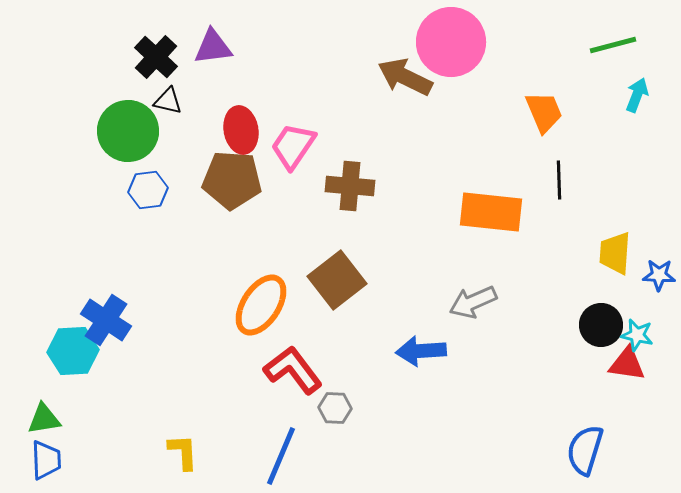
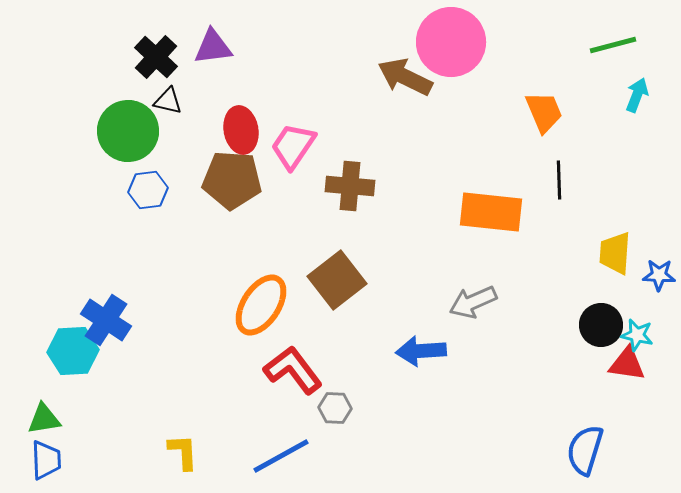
blue line: rotated 38 degrees clockwise
